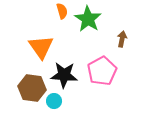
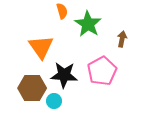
green star: moved 5 px down
brown hexagon: rotated 8 degrees counterclockwise
